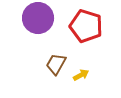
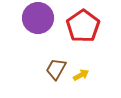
red pentagon: moved 3 px left; rotated 20 degrees clockwise
brown trapezoid: moved 5 px down
